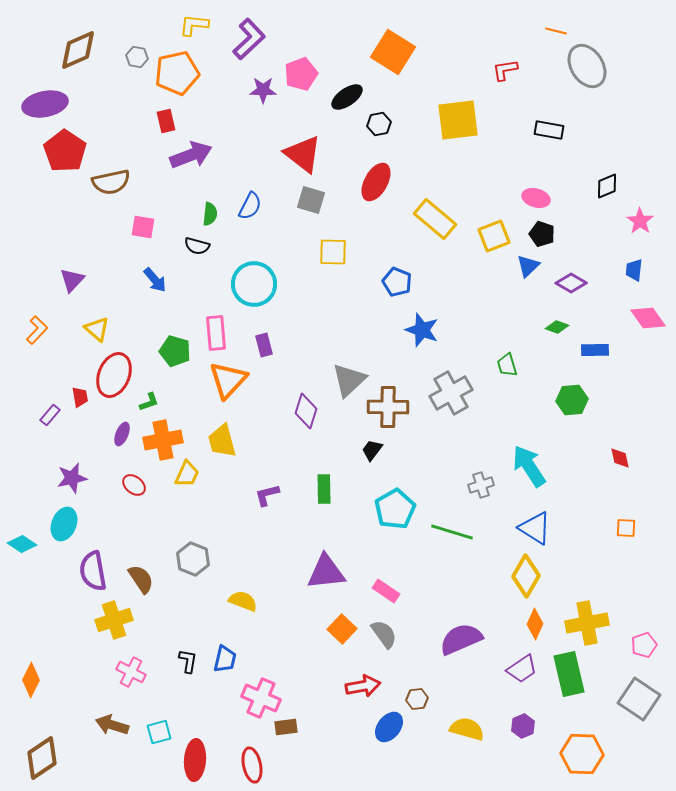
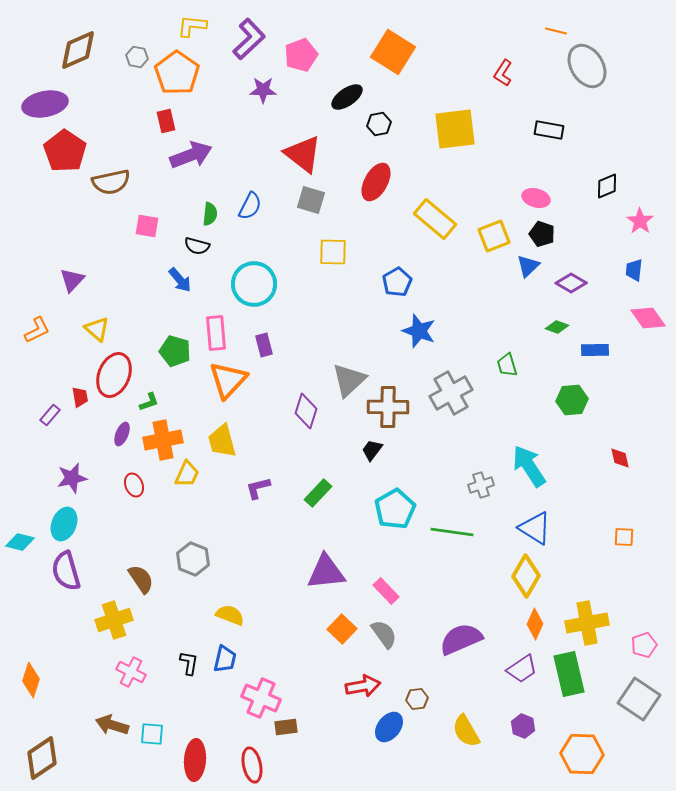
yellow L-shape at (194, 25): moved 2 px left, 1 px down
red L-shape at (505, 70): moved 2 px left, 3 px down; rotated 48 degrees counterclockwise
orange pentagon at (177, 73): rotated 24 degrees counterclockwise
pink pentagon at (301, 74): moved 19 px up
yellow square at (458, 120): moved 3 px left, 9 px down
pink square at (143, 227): moved 4 px right, 1 px up
blue arrow at (155, 280): moved 25 px right
blue pentagon at (397, 282): rotated 20 degrees clockwise
orange L-shape at (37, 330): rotated 20 degrees clockwise
blue star at (422, 330): moved 3 px left, 1 px down
red ellipse at (134, 485): rotated 30 degrees clockwise
green rectangle at (324, 489): moved 6 px left, 4 px down; rotated 44 degrees clockwise
purple L-shape at (267, 495): moved 9 px left, 7 px up
orange square at (626, 528): moved 2 px left, 9 px down
green line at (452, 532): rotated 9 degrees counterclockwise
cyan diamond at (22, 544): moved 2 px left, 2 px up; rotated 20 degrees counterclockwise
purple semicircle at (93, 571): moved 27 px left; rotated 6 degrees counterclockwise
pink rectangle at (386, 591): rotated 12 degrees clockwise
yellow semicircle at (243, 601): moved 13 px left, 14 px down
black L-shape at (188, 661): moved 1 px right, 2 px down
orange diamond at (31, 680): rotated 8 degrees counterclockwise
purple hexagon at (523, 726): rotated 15 degrees counterclockwise
yellow semicircle at (467, 729): moved 1 px left, 2 px down; rotated 136 degrees counterclockwise
cyan square at (159, 732): moved 7 px left, 2 px down; rotated 20 degrees clockwise
